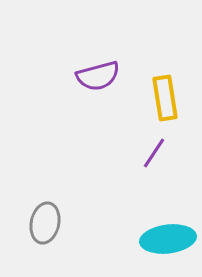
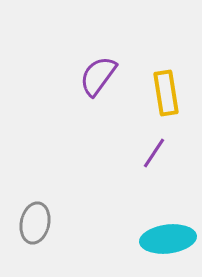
purple semicircle: rotated 141 degrees clockwise
yellow rectangle: moved 1 px right, 5 px up
gray ellipse: moved 10 px left
